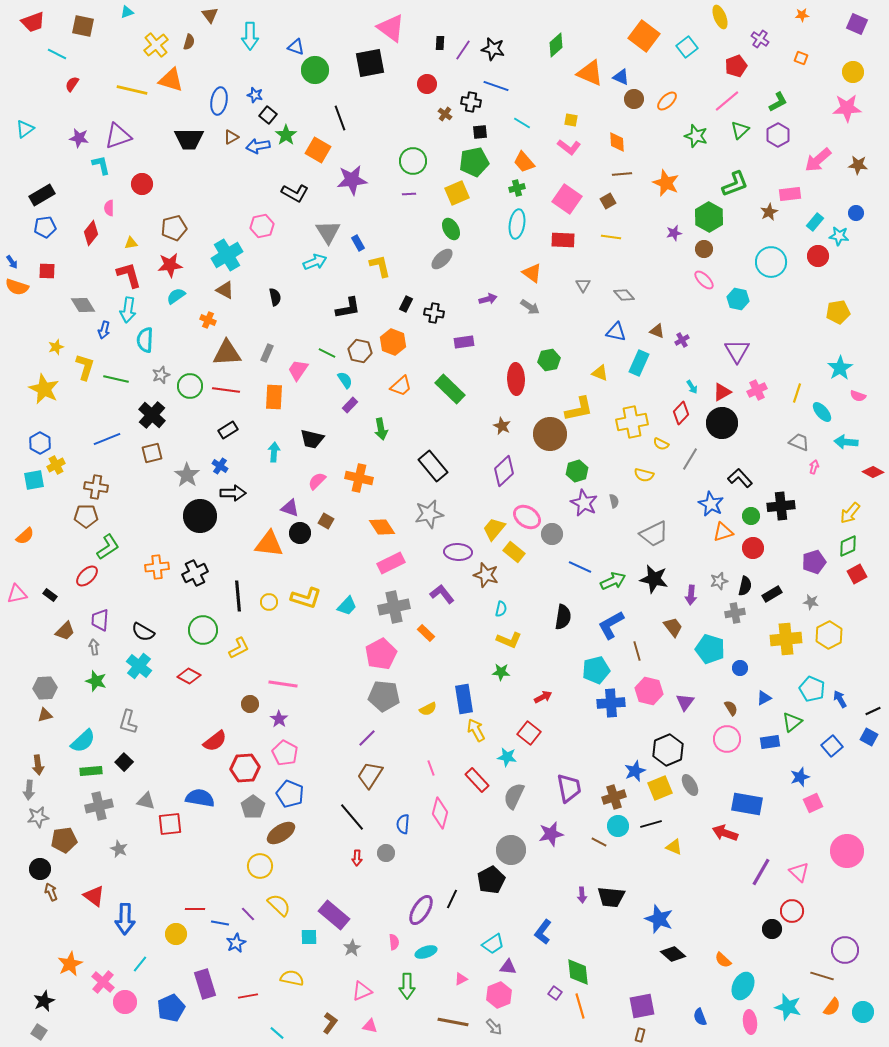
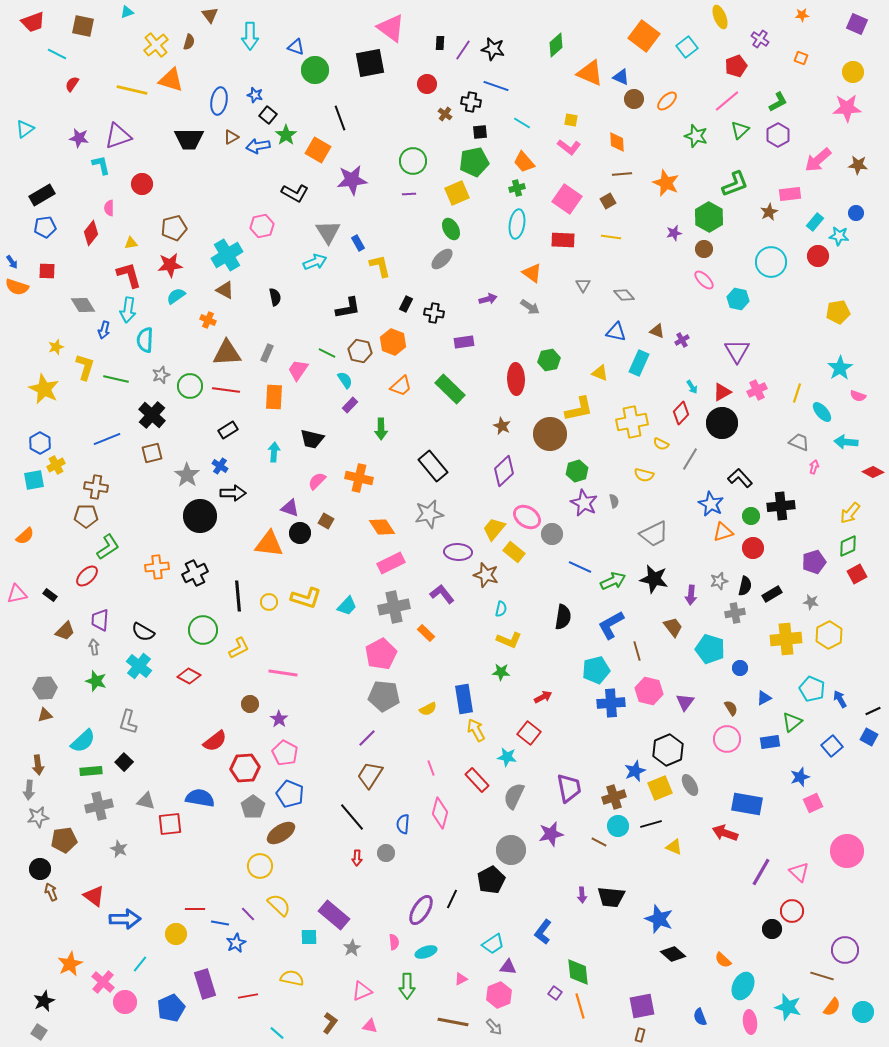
green arrow at (381, 429): rotated 10 degrees clockwise
pink line at (283, 684): moved 11 px up
blue arrow at (125, 919): rotated 92 degrees counterclockwise
